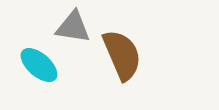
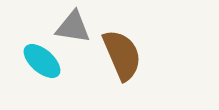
cyan ellipse: moved 3 px right, 4 px up
